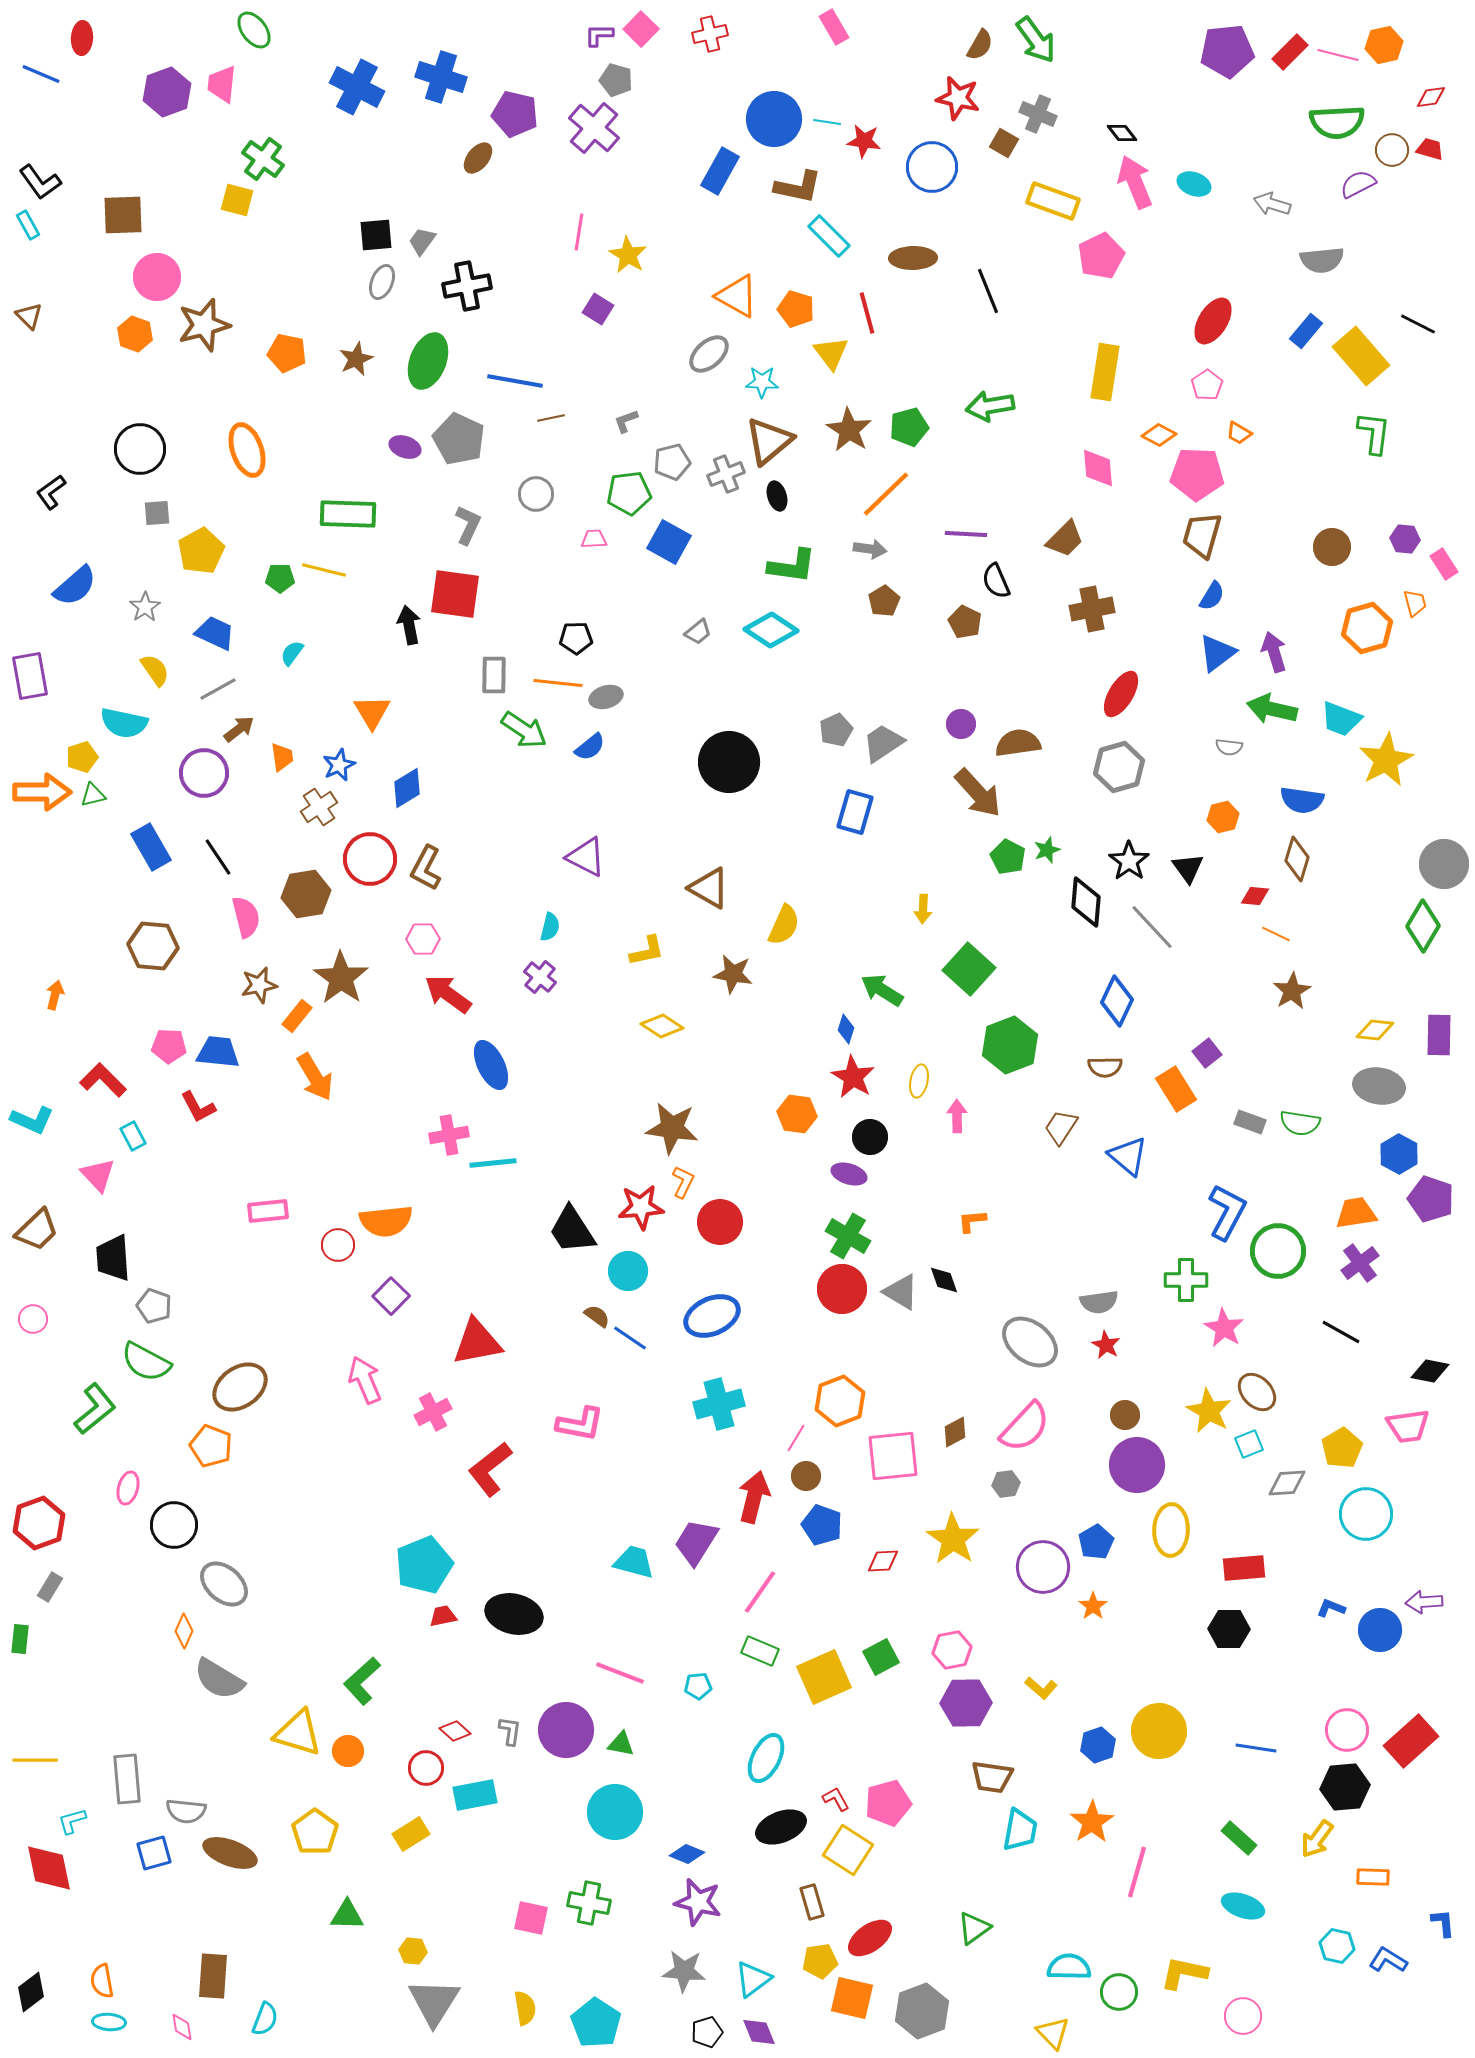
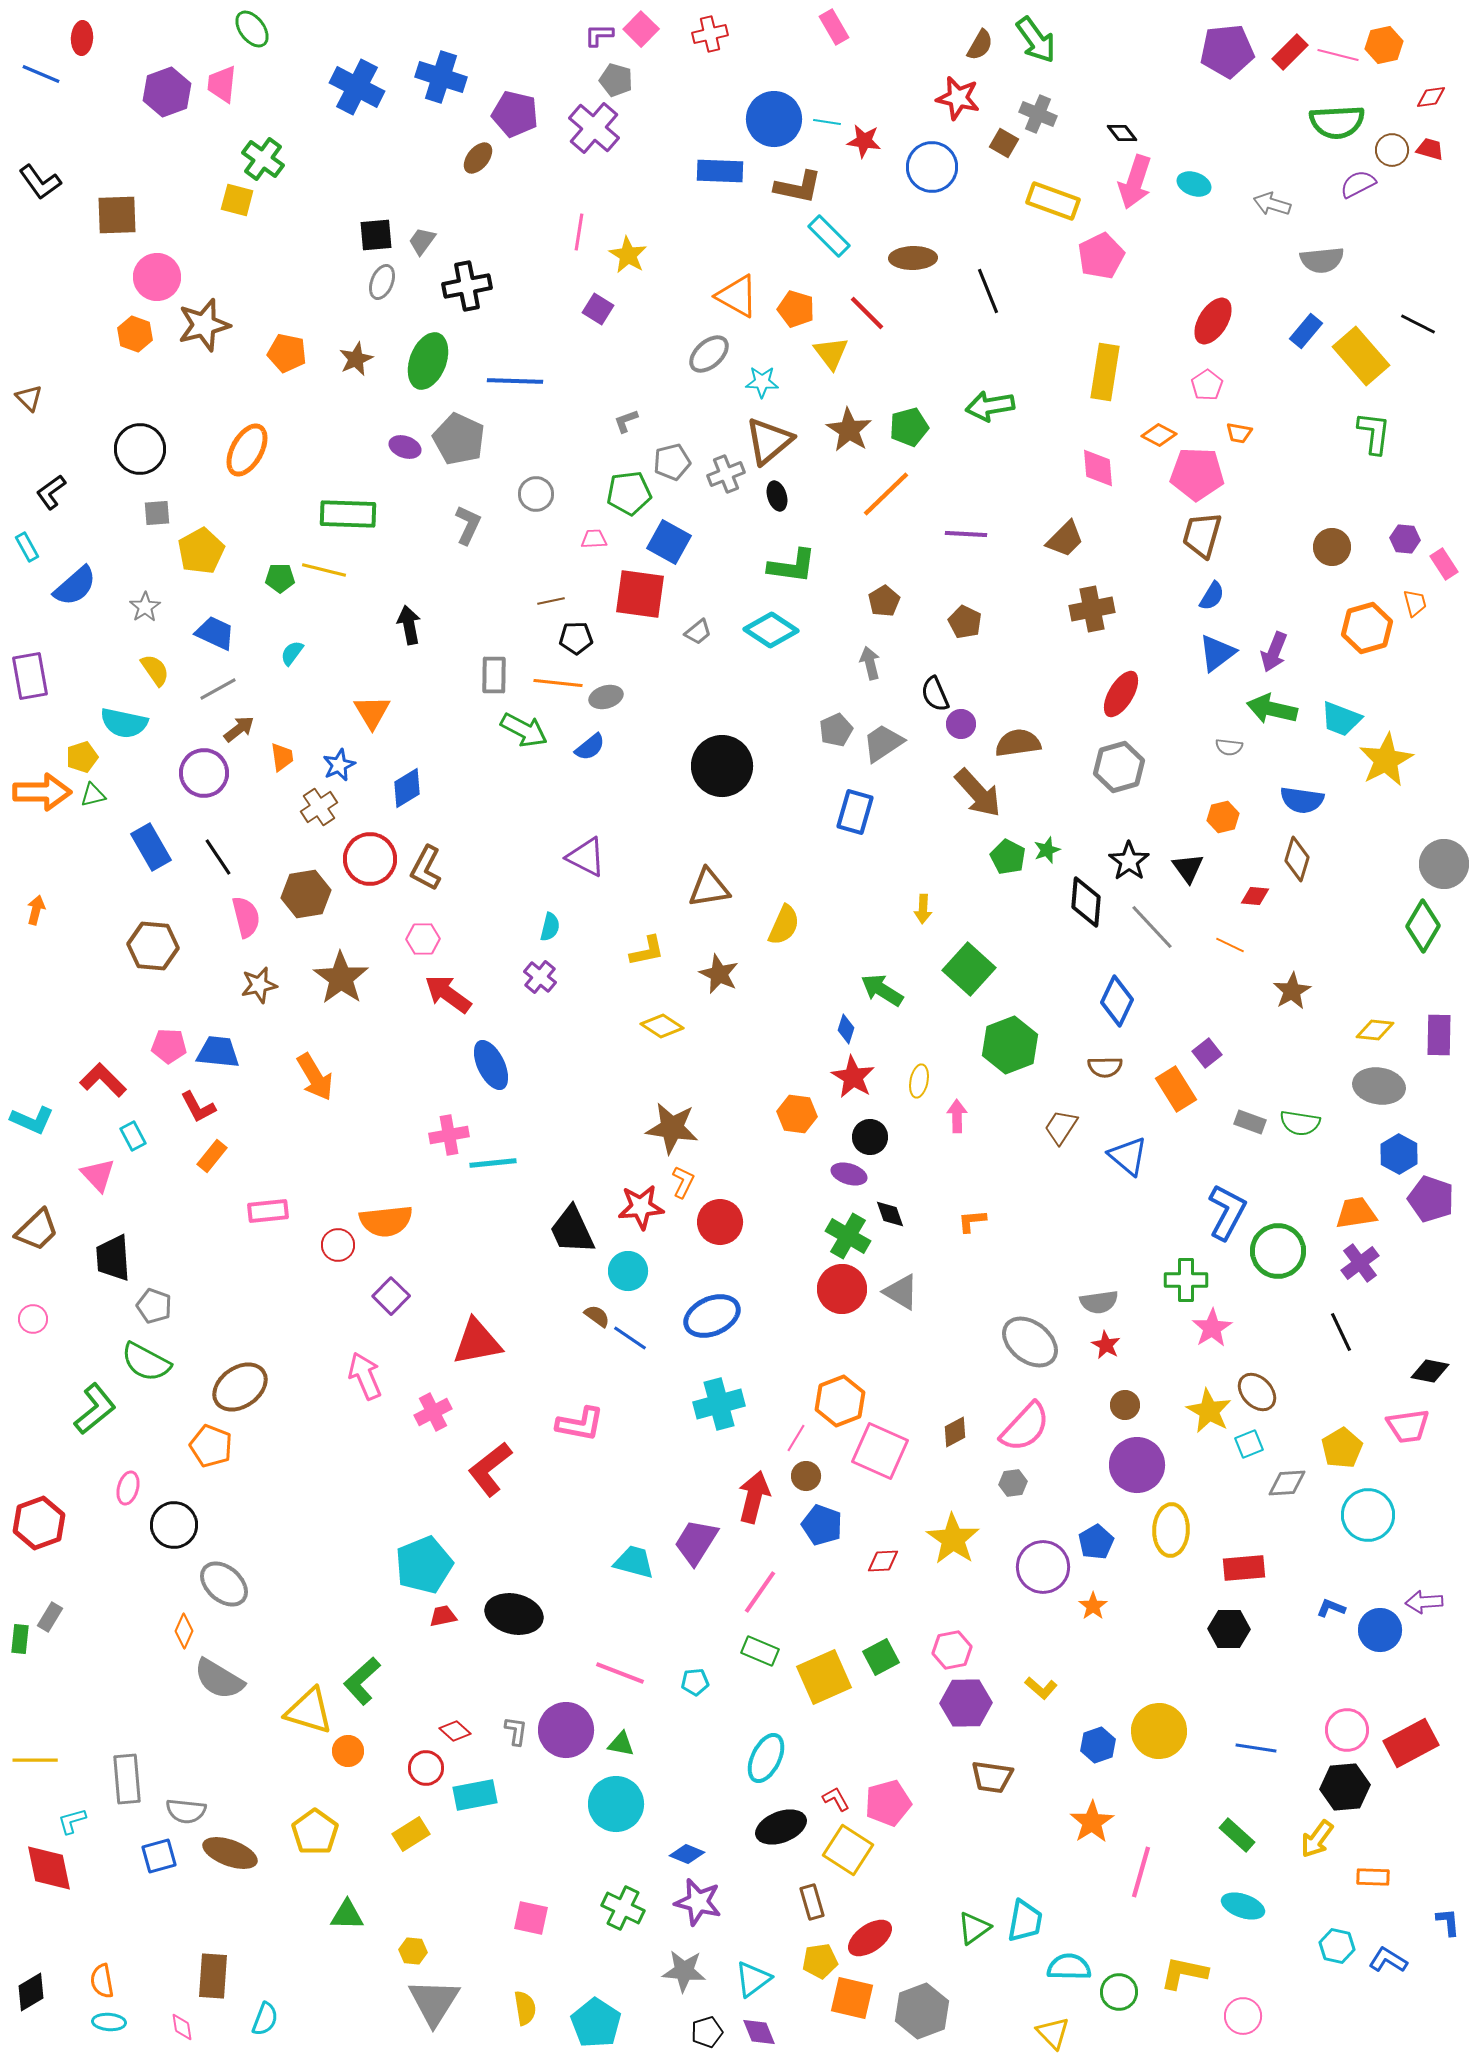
green ellipse at (254, 30): moved 2 px left, 1 px up
blue rectangle at (720, 171): rotated 63 degrees clockwise
pink arrow at (1135, 182): rotated 140 degrees counterclockwise
brown square at (123, 215): moved 6 px left
cyan rectangle at (28, 225): moved 1 px left, 322 px down
red line at (867, 313): rotated 30 degrees counterclockwise
brown triangle at (29, 316): moved 82 px down
blue line at (515, 381): rotated 8 degrees counterclockwise
brown line at (551, 418): moved 183 px down
orange trapezoid at (1239, 433): rotated 20 degrees counterclockwise
orange ellipse at (247, 450): rotated 48 degrees clockwise
gray arrow at (870, 549): moved 114 px down; rotated 112 degrees counterclockwise
black semicircle at (996, 581): moved 61 px left, 113 px down
red square at (455, 594): moved 185 px right
purple arrow at (1274, 652): rotated 141 degrees counterclockwise
green arrow at (524, 730): rotated 6 degrees counterclockwise
black circle at (729, 762): moved 7 px left, 4 px down
brown triangle at (709, 888): rotated 39 degrees counterclockwise
orange line at (1276, 934): moved 46 px left, 11 px down
brown star at (733, 974): moved 14 px left; rotated 15 degrees clockwise
orange arrow at (55, 995): moved 19 px left, 85 px up
orange rectangle at (297, 1016): moved 85 px left, 140 px down
black trapezoid at (572, 1230): rotated 8 degrees clockwise
black diamond at (944, 1280): moved 54 px left, 66 px up
pink star at (1224, 1328): moved 12 px left; rotated 9 degrees clockwise
black line at (1341, 1332): rotated 36 degrees clockwise
pink arrow at (365, 1380): moved 4 px up
brown circle at (1125, 1415): moved 10 px up
pink square at (893, 1456): moved 13 px left, 5 px up; rotated 30 degrees clockwise
gray hexagon at (1006, 1484): moved 7 px right, 1 px up
cyan circle at (1366, 1514): moved 2 px right, 1 px down
gray rectangle at (50, 1587): moved 30 px down
cyan pentagon at (698, 1686): moved 3 px left, 4 px up
gray L-shape at (510, 1731): moved 6 px right
yellow triangle at (298, 1733): moved 11 px right, 22 px up
red rectangle at (1411, 1741): moved 2 px down; rotated 14 degrees clockwise
cyan circle at (615, 1812): moved 1 px right, 8 px up
cyan trapezoid at (1020, 1830): moved 5 px right, 91 px down
green rectangle at (1239, 1838): moved 2 px left, 3 px up
blue square at (154, 1853): moved 5 px right, 3 px down
pink line at (1137, 1872): moved 4 px right
green cross at (589, 1903): moved 34 px right, 5 px down; rotated 15 degrees clockwise
blue L-shape at (1443, 1923): moved 5 px right, 1 px up
black diamond at (31, 1992): rotated 6 degrees clockwise
